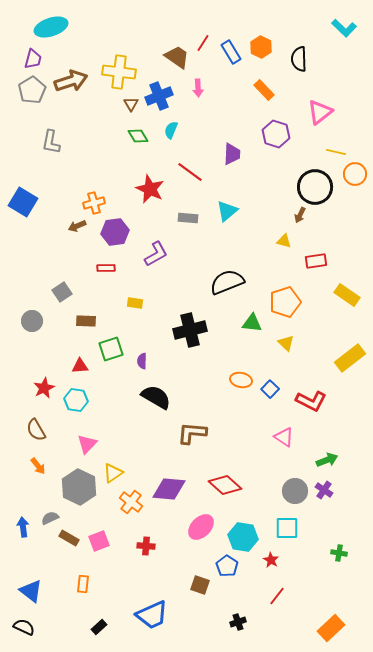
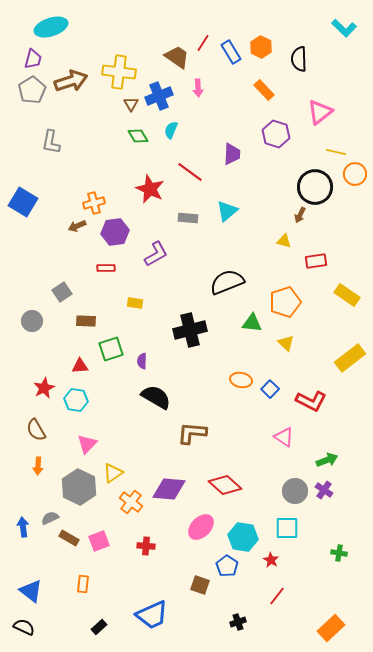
orange arrow at (38, 466): rotated 42 degrees clockwise
